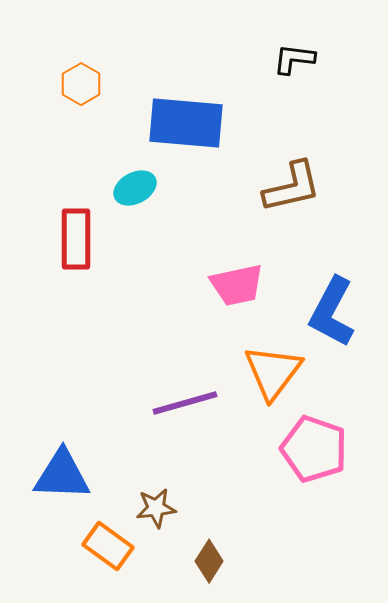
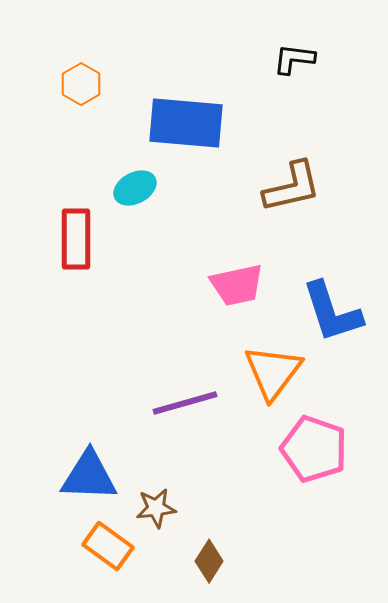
blue L-shape: rotated 46 degrees counterclockwise
blue triangle: moved 27 px right, 1 px down
